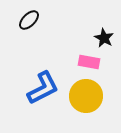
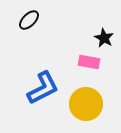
yellow circle: moved 8 px down
